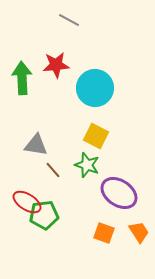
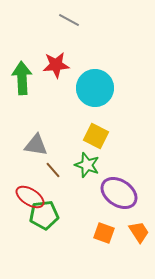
red ellipse: moved 3 px right, 5 px up
